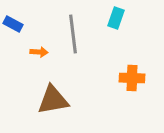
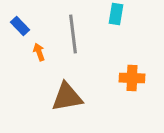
cyan rectangle: moved 4 px up; rotated 10 degrees counterclockwise
blue rectangle: moved 7 px right, 2 px down; rotated 18 degrees clockwise
orange arrow: rotated 114 degrees counterclockwise
brown triangle: moved 14 px right, 3 px up
